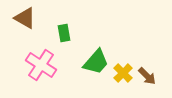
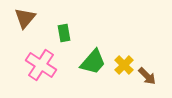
brown triangle: rotated 40 degrees clockwise
green trapezoid: moved 3 px left
yellow cross: moved 1 px right, 8 px up
